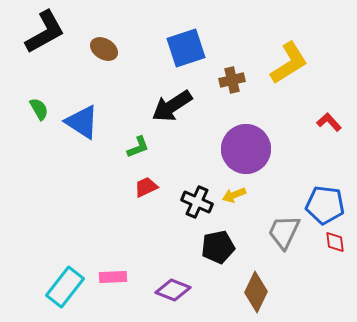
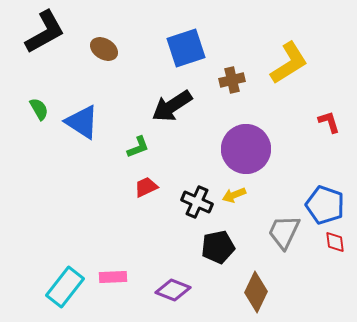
red L-shape: rotated 25 degrees clockwise
blue pentagon: rotated 12 degrees clockwise
